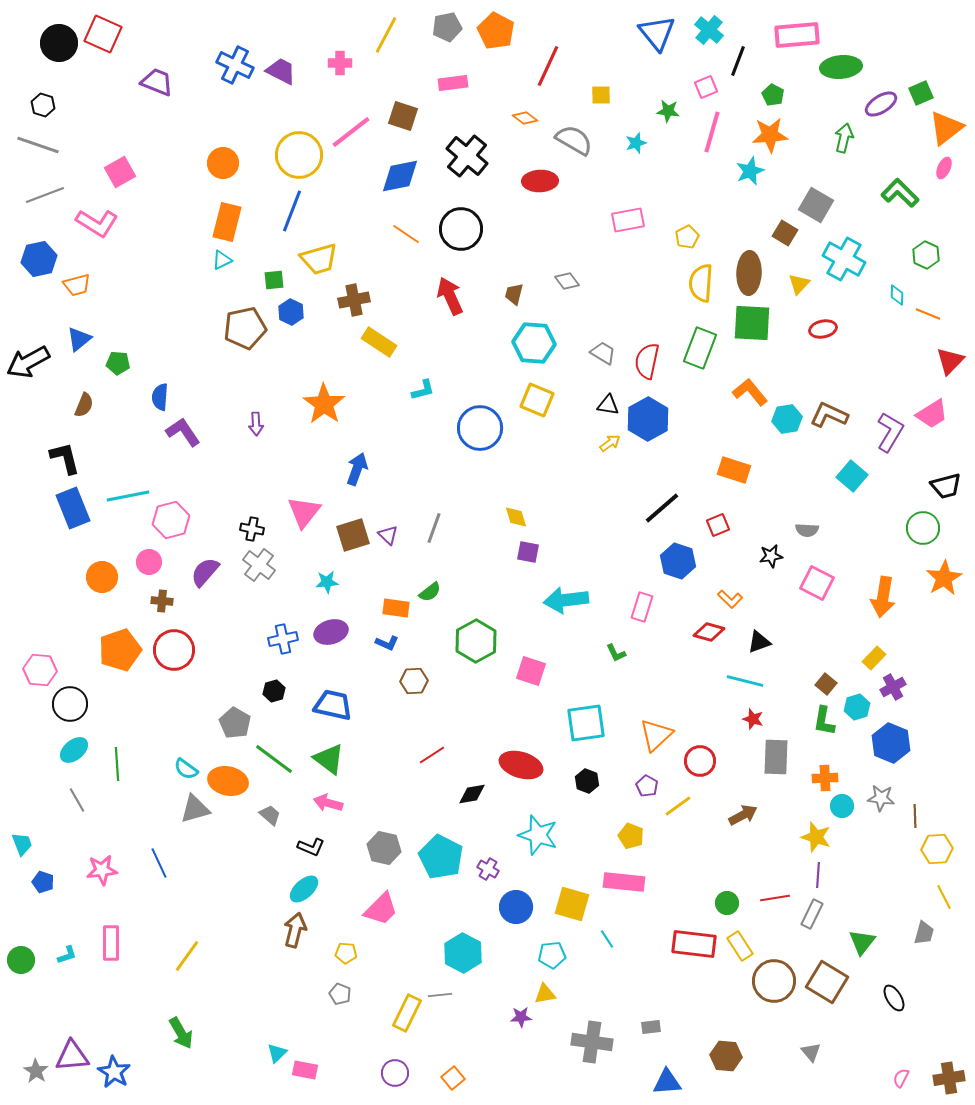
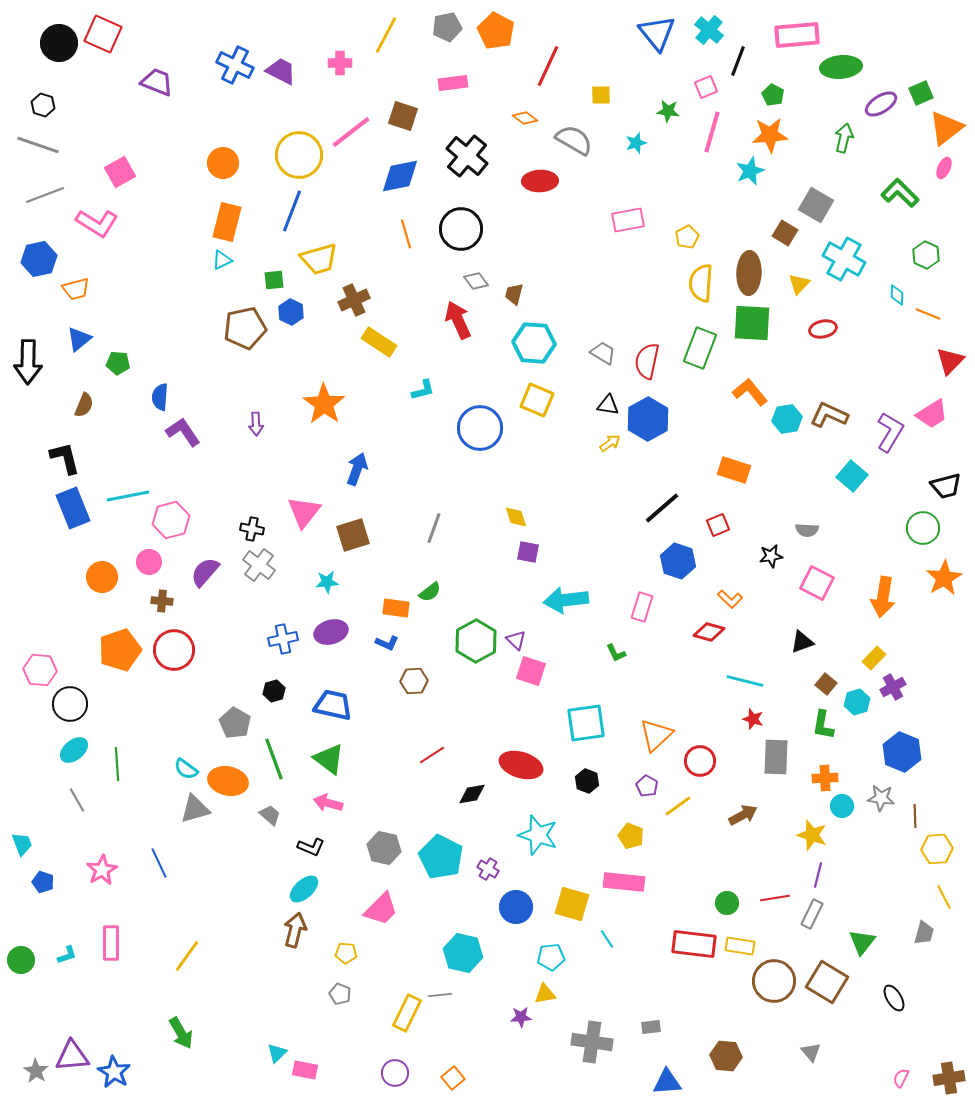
orange line at (406, 234): rotated 40 degrees clockwise
gray diamond at (567, 281): moved 91 px left
orange trapezoid at (77, 285): moved 1 px left, 4 px down
red arrow at (450, 296): moved 8 px right, 24 px down
brown cross at (354, 300): rotated 12 degrees counterclockwise
black arrow at (28, 362): rotated 60 degrees counterclockwise
purple triangle at (388, 535): moved 128 px right, 105 px down
black triangle at (759, 642): moved 43 px right
cyan hexagon at (857, 707): moved 5 px up
green L-shape at (824, 721): moved 1 px left, 4 px down
blue hexagon at (891, 743): moved 11 px right, 9 px down
green line at (274, 759): rotated 33 degrees clockwise
yellow star at (816, 837): moved 4 px left, 2 px up
pink star at (102, 870): rotated 24 degrees counterclockwise
purple line at (818, 875): rotated 10 degrees clockwise
yellow rectangle at (740, 946): rotated 48 degrees counterclockwise
cyan hexagon at (463, 953): rotated 15 degrees counterclockwise
cyan pentagon at (552, 955): moved 1 px left, 2 px down
